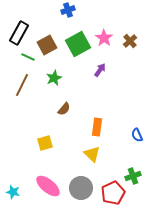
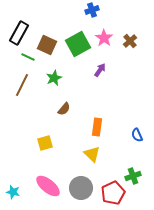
blue cross: moved 24 px right
brown square: rotated 36 degrees counterclockwise
